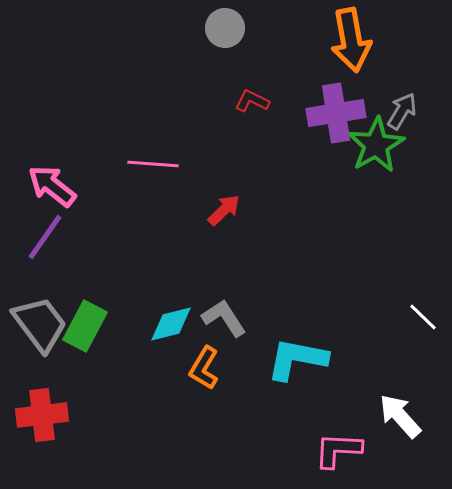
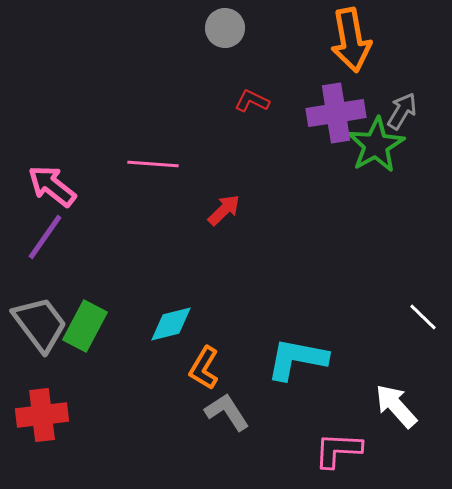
gray L-shape: moved 3 px right, 94 px down
white arrow: moved 4 px left, 10 px up
